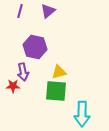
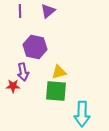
purple line: rotated 16 degrees counterclockwise
